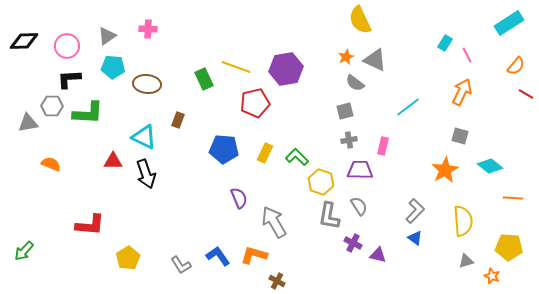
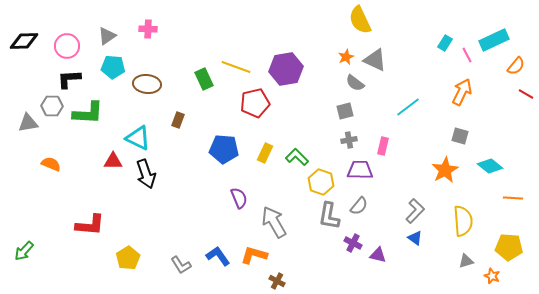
cyan rectangle at (509, 23): moved 15 px left, 17 px down; rotated 8 degrees clockwise
cyan triangle at (144, 137): moved 6 px left, 1 px down
gray semicircle at (359, 206): rotated 72 degrees clockwise
